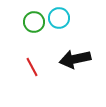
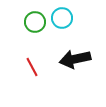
cyan circle: moved 3 px right
green circle: moved 1 px right
